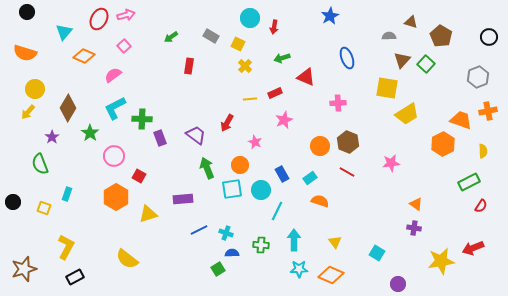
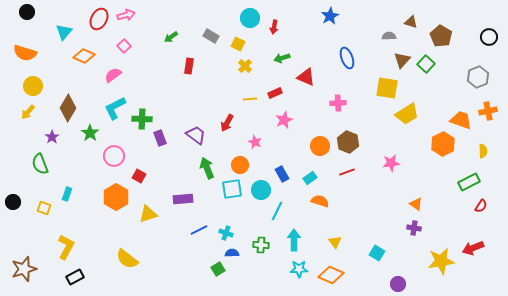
yellow circle at (35, 89): moved 2 px left, 3 px up
red line at (347, 172): rotated 49 degrees counterclockwise
